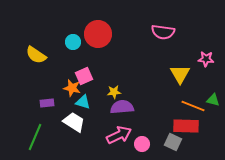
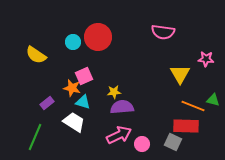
red circle: moved 3 px down
purple rectangle: rotated 32 degrees counterclockwise
